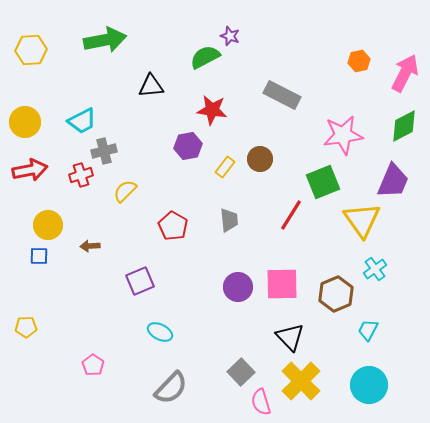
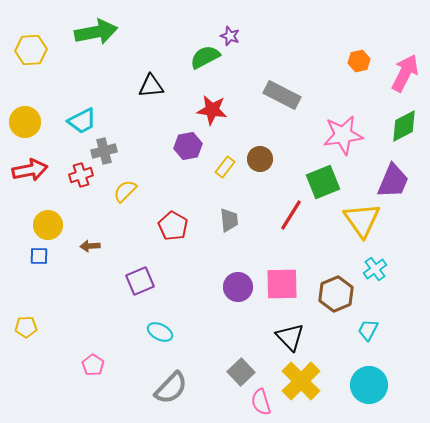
green arrow at (105, 40): moved 9 px left, 8 px up
